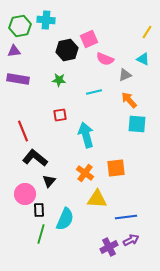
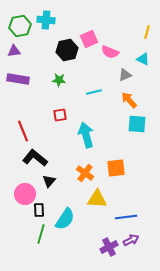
yellow line: rotated 16 degrees counterclockwise
pink semicircle: moved 5 px right, 7 px up
cyan semicircle: rotated 10 degrees clockwise
